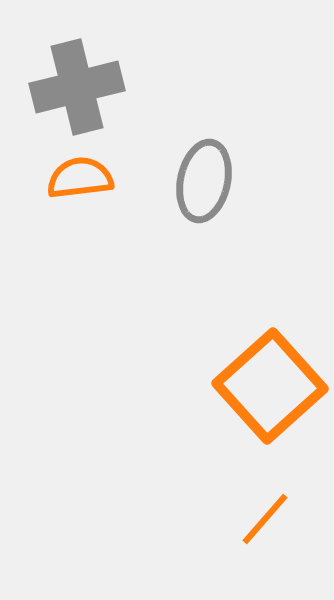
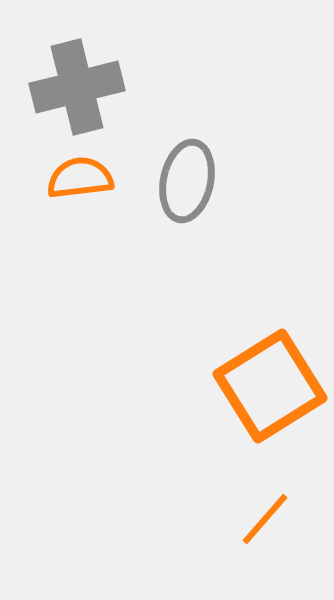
gray ellipse: moved 17 px left
orange square: rotated 10 degrees clockwise
